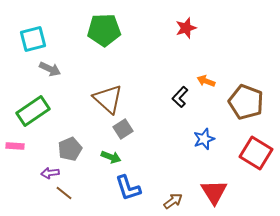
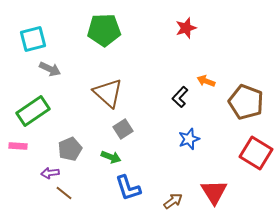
brown triangle: moved 6 px up
blue star: moved 15 px left
pink rectangle: moved 3 px right
